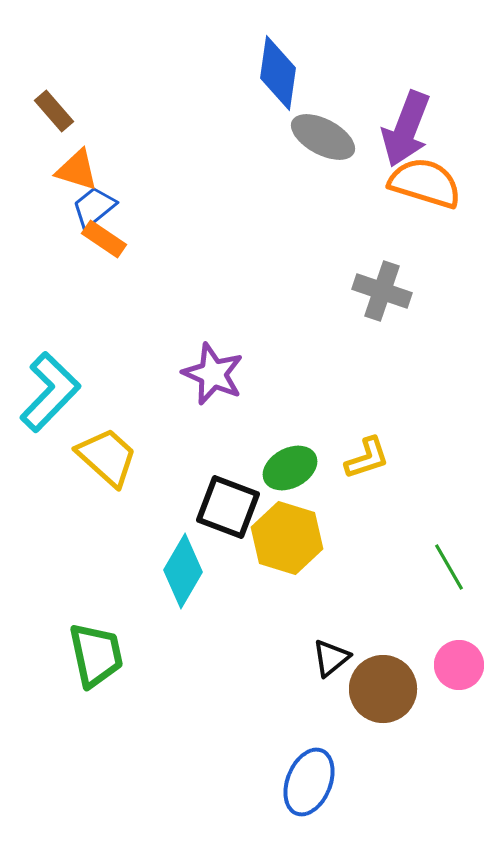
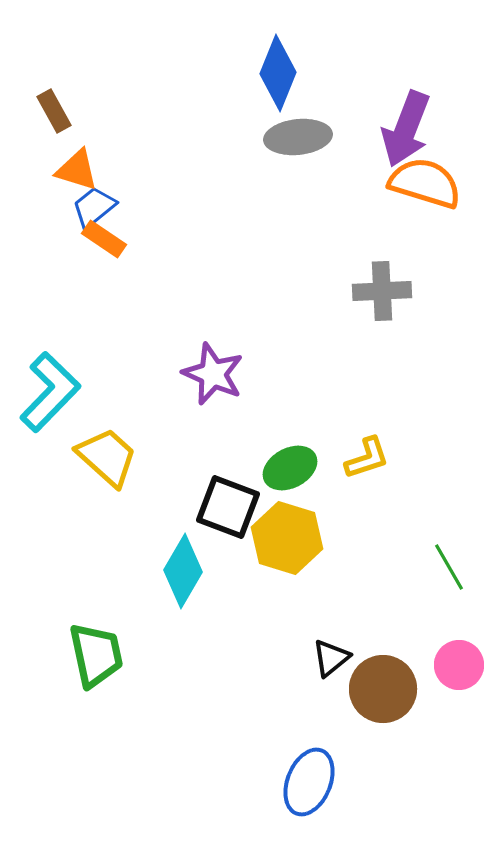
blue diamond: rotated 14 degrees clockwise
brown rectangle: rotated 12 degrees clockwise
gray ellipse: moved 25 px left; rotated 34 degrees counterclockwise
gray cross: rotated 22 degrees counterclockwise
